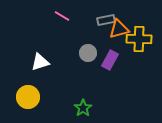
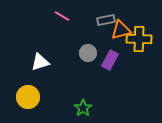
orange triangle: moved 2 px right, 1 px down
